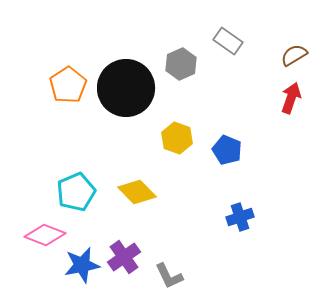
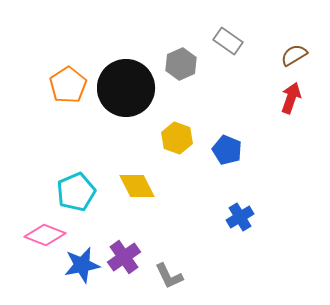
yellow diamond: moved 6 px up; rotated 18 degrees clockwise
blue cross: rotated 12 degrees counterclockwise
